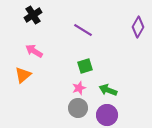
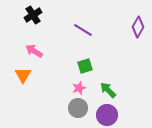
orange triangle: rotated 18 degrees counterclockwise
green arrow: rotated 24 degrees clockwise
